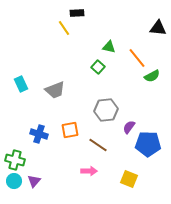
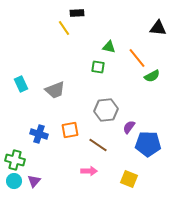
green square: rotated 32 degrees counterclockwise
